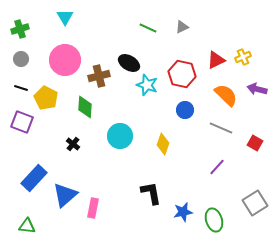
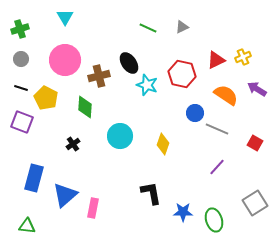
black ellipse: rotated 25 degrees clockwise
purple arrow: rotated 18 degrees clockwise
orange semicircle: rotated 10 degrees counterclockwise
blue circle: moved 10 px right, 3 px down
gray line: moved 4 px left, 1 px down
black cross: rotated 16 degrees clockwise
blue rectangle: rotated 28 degrees counterclockwise
blue star: rotated 12 degrees clockwise
